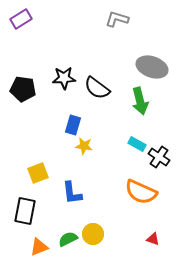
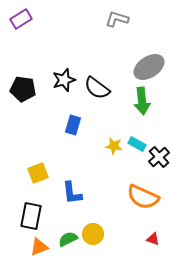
gray ellipse: moved 3 px left; rotated 52 degrees counterclockwise
black star: moved 2 px down; rotated 15 degrees counterclockwise
green arrow: moved 2 px right; rotated 8 degrees clockwise
yellow star: moved 30 px right
black cross: rotated 15 degrees clockwise
orange semicircle: moved 2 px right, 5 px down
black rectangle: moved 6 px right, 5 px down
